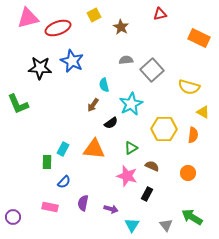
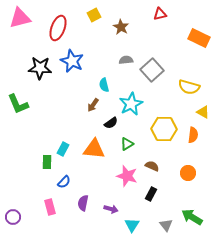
pink triangle: moved 8 px left
red ellipse: rotated 50 degrees counterclockwise
green triangle: moved 4 px left, 4 px up
black rectangle: moved 4 px right
pink rectangle: rotated 63 degrees clockwise
